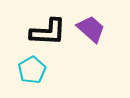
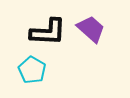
cyan pentagon: rotated 12 degrees counterclockwise
